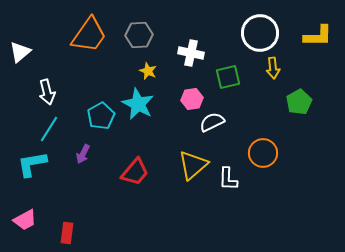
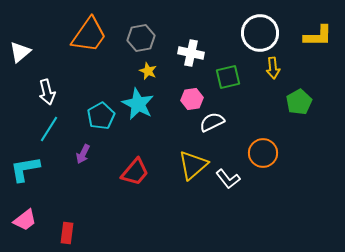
gray hexagon: moved 2 px right, 3 px down; rotated 8 degrees counterclockwise
cyan L-shape: moved 7 px left, 5 px down
white L-shape: rotated 40 degrees counterclockwise
pink trapezoid: rotated 10 degrees counterclockwise
